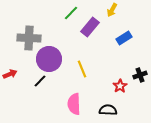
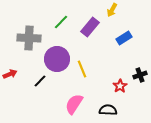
green line: moved 10 px left, 9 px down
purple circle: moved 8 px right
pink semicircle: rotated 35 degrees clockwise
